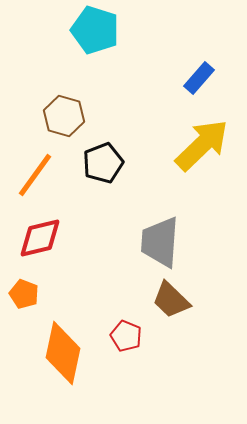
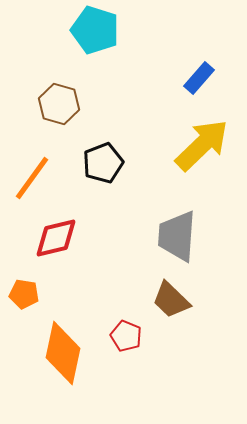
brown hexagon: moved 5 px left, 12 px up
orange line: moved 3 px left, 3 px down
red diamond: moved 16 px right
gray trapezoid: moved 17 px right, 6 px up
orange pentagon: rotated 12 degrees counterclockwise
